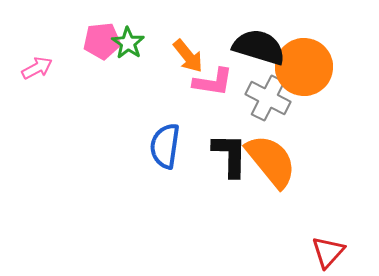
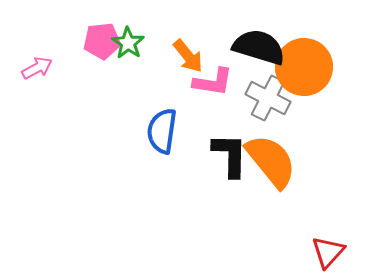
blue semicircle: moved 3 px left, 15 px up
